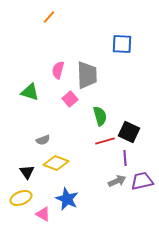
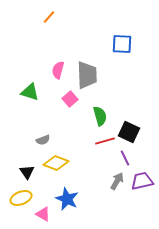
purple line: rotated 21 degrees counterclockwise
gray arrow: rotated 36 degrees counterclockwise
